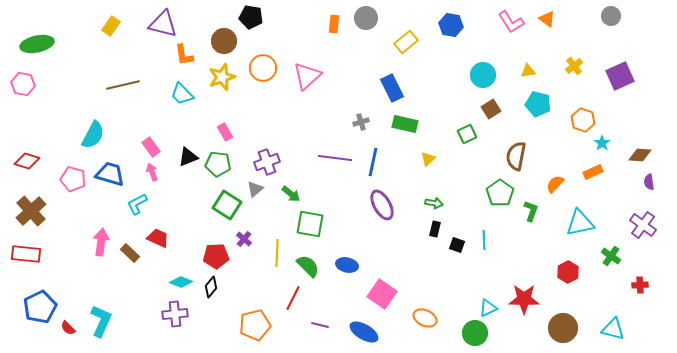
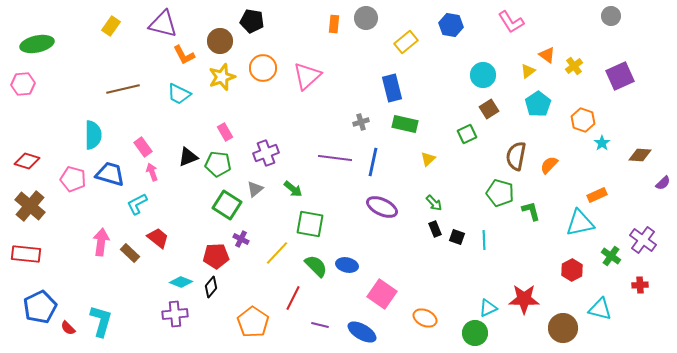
black pentagon at (251, 17): moved 1 px right, 4 px down
orange triangle at (547, 19): moved 36 px down
brown circle at (224, 41): moved 4 px left
orange L-shape at (184, 55): rotated 20 degrees counterclockwise
yellow triangle at (528, 71): rotated 28 degrees counterclockwise
pink hexagon at (23, 84): rotated 15 degrees counterclockwise
brown line at (123, 85): moved 4 px down
blue rectangle at (392, 88): rotated 12 degrees clockwise
cyan trapezoid at (182, 94): moved 3 px left; rotated 20 degrees counterclockwise
cyan pentagon at (538, 104): rotated 25 degrees clockwise
brown square at (491, 109): moved 2 px left
cyan semicircle at (93, 135): rotated 28 degrees counterclockwise
pink rectangle at (151, 147): moved 8 px left
purple cross at (267, 162): moved 1 px left, 9 px up
orange rectangle at (593, 172): moved 4 px right, 23 px down
purple semicircle at (649, 182): moved 14 px right, 1 px down; rotated 126 degrees counterclockwise
orange semicircle at (555, 184): moved 6 px left, 19 px up
green pentagon at (500, 193): rotated 20 degrees counterclockwise
green arrow at (291, 194): moved 2 px right, 5 px up
green arrow at (434, 203): rotated 36 degrees clockwise
purple ellipse at (382, 205): moved 2 px down; rotated 36 degrees counterclockwise
brown cross at (31, 211): moved 1 px left, 5 px up; rotated 8 degrees counterclockwise
green L-shape at (531, 211): rotated 35 degrees counterclockwise
purple cross at (643, 225): moved 15 px down
black rectangle at (435, 229): rotated 35 degrees counterclockwise
red trapezoid at (158, 238): rotated 15 degrees clockwise
purple cross at (244, 239): moved 3 px left; rotated 14 degrees counterclockwise
black square at (457, 245): moved 8 px up
yellow line at (277, 253): rotated 40 degrees clockwise
green semicircle at (308, 266): moved 8 px right
red hexagon at (568, 272): moved 4 px right, 2 px up
cyan L-shape at (101, 321): rotated 8 degrees counterclockwise
orange pentagon at (255, 325): moved 2 px left, 3 px up; rotated 24 degrees counterclockwise
cyan triangle at (613, 329): moved 13 px left, 20 px up
blue ellipse at (364, 332): moved 2 px left
